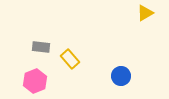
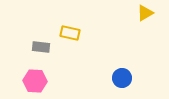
yellow rectangle: moved 26 px up; rotated 36 degrees counterclockwise
blue circle: moved 1 px right, 2 px down
pink hexagon: rotated 25 degrees clockwise
